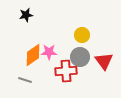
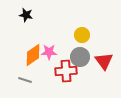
black star: rotated 24 degrees clockwise
